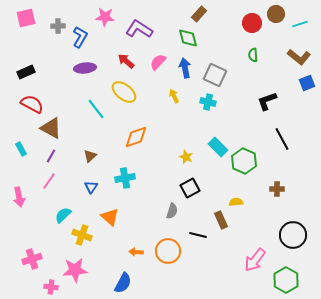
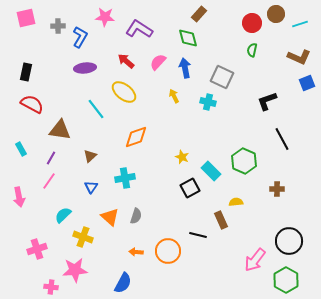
green semicircle at (253, 55): moved 1 px left, 5 px up; rotated 16 degrees clockwise
brown L-shape at (299, 57): rotated 15 degrees counterclockwise
black rectangle at (26, 72): rotated 54 degrees counterclockwise
gray square at (215, 75): moved 7 px right, 2 px down
brown triangle at (51, 128): moved 9 px right, 2 px down; rotated 20 degrees counterclockwise
cyan rectangle at (218, 147): moved 7 px left, 24 px down
purple line at (51, 156): moved 2 px down
yellow star at (186, 157): moved 4 px left
gray semicircle at (172, 211): moved 36 px left, 5 px down
yellow cross at (82, 235): moved 1 px right, 2 px down
black circle at (293, 235): moved 4 px left, 6 px down
pink cross at (32, 259): moved 5 px right, 10 px up
